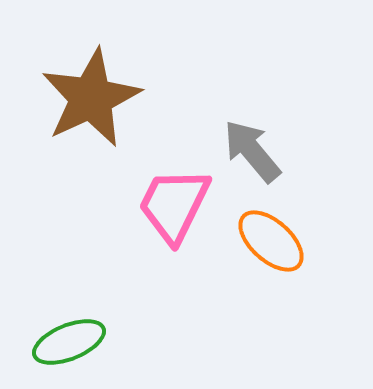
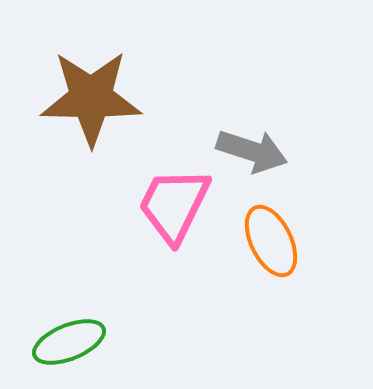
brown star: rotated 26 degrees clockwise
gray arrow: rotated 148 degrees clockwise
orange ellipse: rotated 22 degrees clockwise
